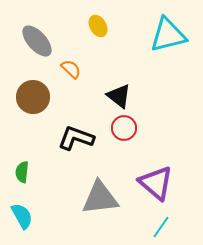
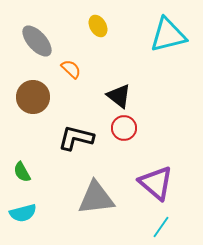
black L-shape: rotated 6 degrees counterclockwise
green semicircle: rotated 35 degrees counterclockwise
gray triangle: moved 4 px left
cyan semicircle: moved 1 px right, 3 px up; rotated 104 degrees clockwise
